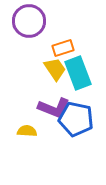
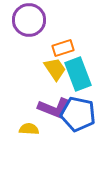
purple circle: moved 1 px up
cyan rectangle: moved 1 px down
blue pentagon: moved 2 px right, 5 px up
yellow semicircle: moved 2 px right, 2 px up
